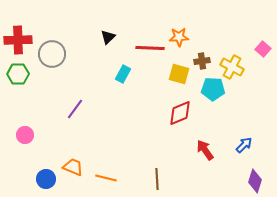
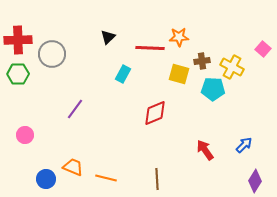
red diamond: moved 25 px left
purple diamond: rotated 15 degrees clockwise
